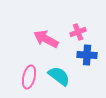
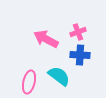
blue cross: moved 7 px left
pink ellipse: moved 5 px down
